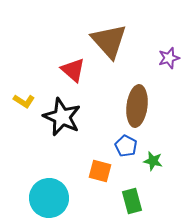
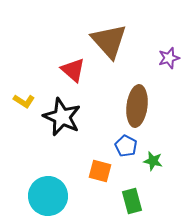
cyan circle: moved 1 px left, 2 px up
